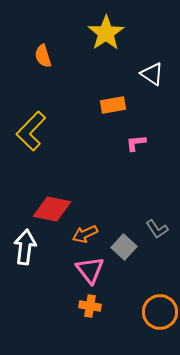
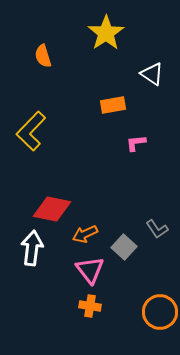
white arrow: moved 7 px right, 1 px down
